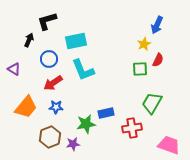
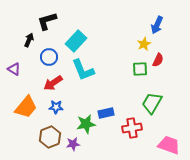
cyan rectangle: rotated 35 degrees counterclockwise
blue circle: moved 2 px up
